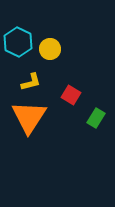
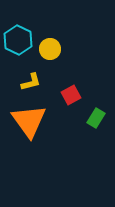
cyan hexagon: moved 2 px up
red square: rotated 30 degrees clockwise
orange triangle: moved 4 px down; rotated 9 degrees counterclockwise
